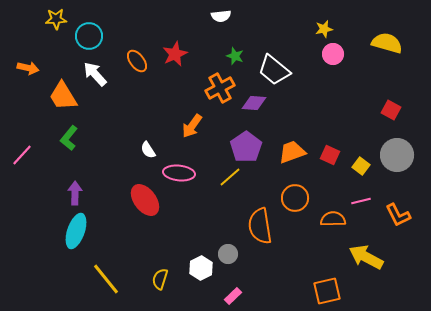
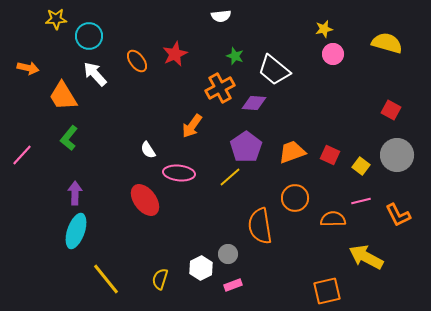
pink rectangle at (233, 296): moved 11 px up; rotated 24 degrees clockwise
